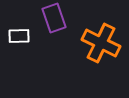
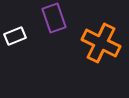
white rectangle: moved 4 px left; rotated 20 degrees counterclockwise
